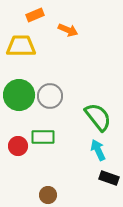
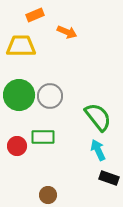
orange arrow: moved 1 px left, 2 px down
red circle: moved 1 px left
